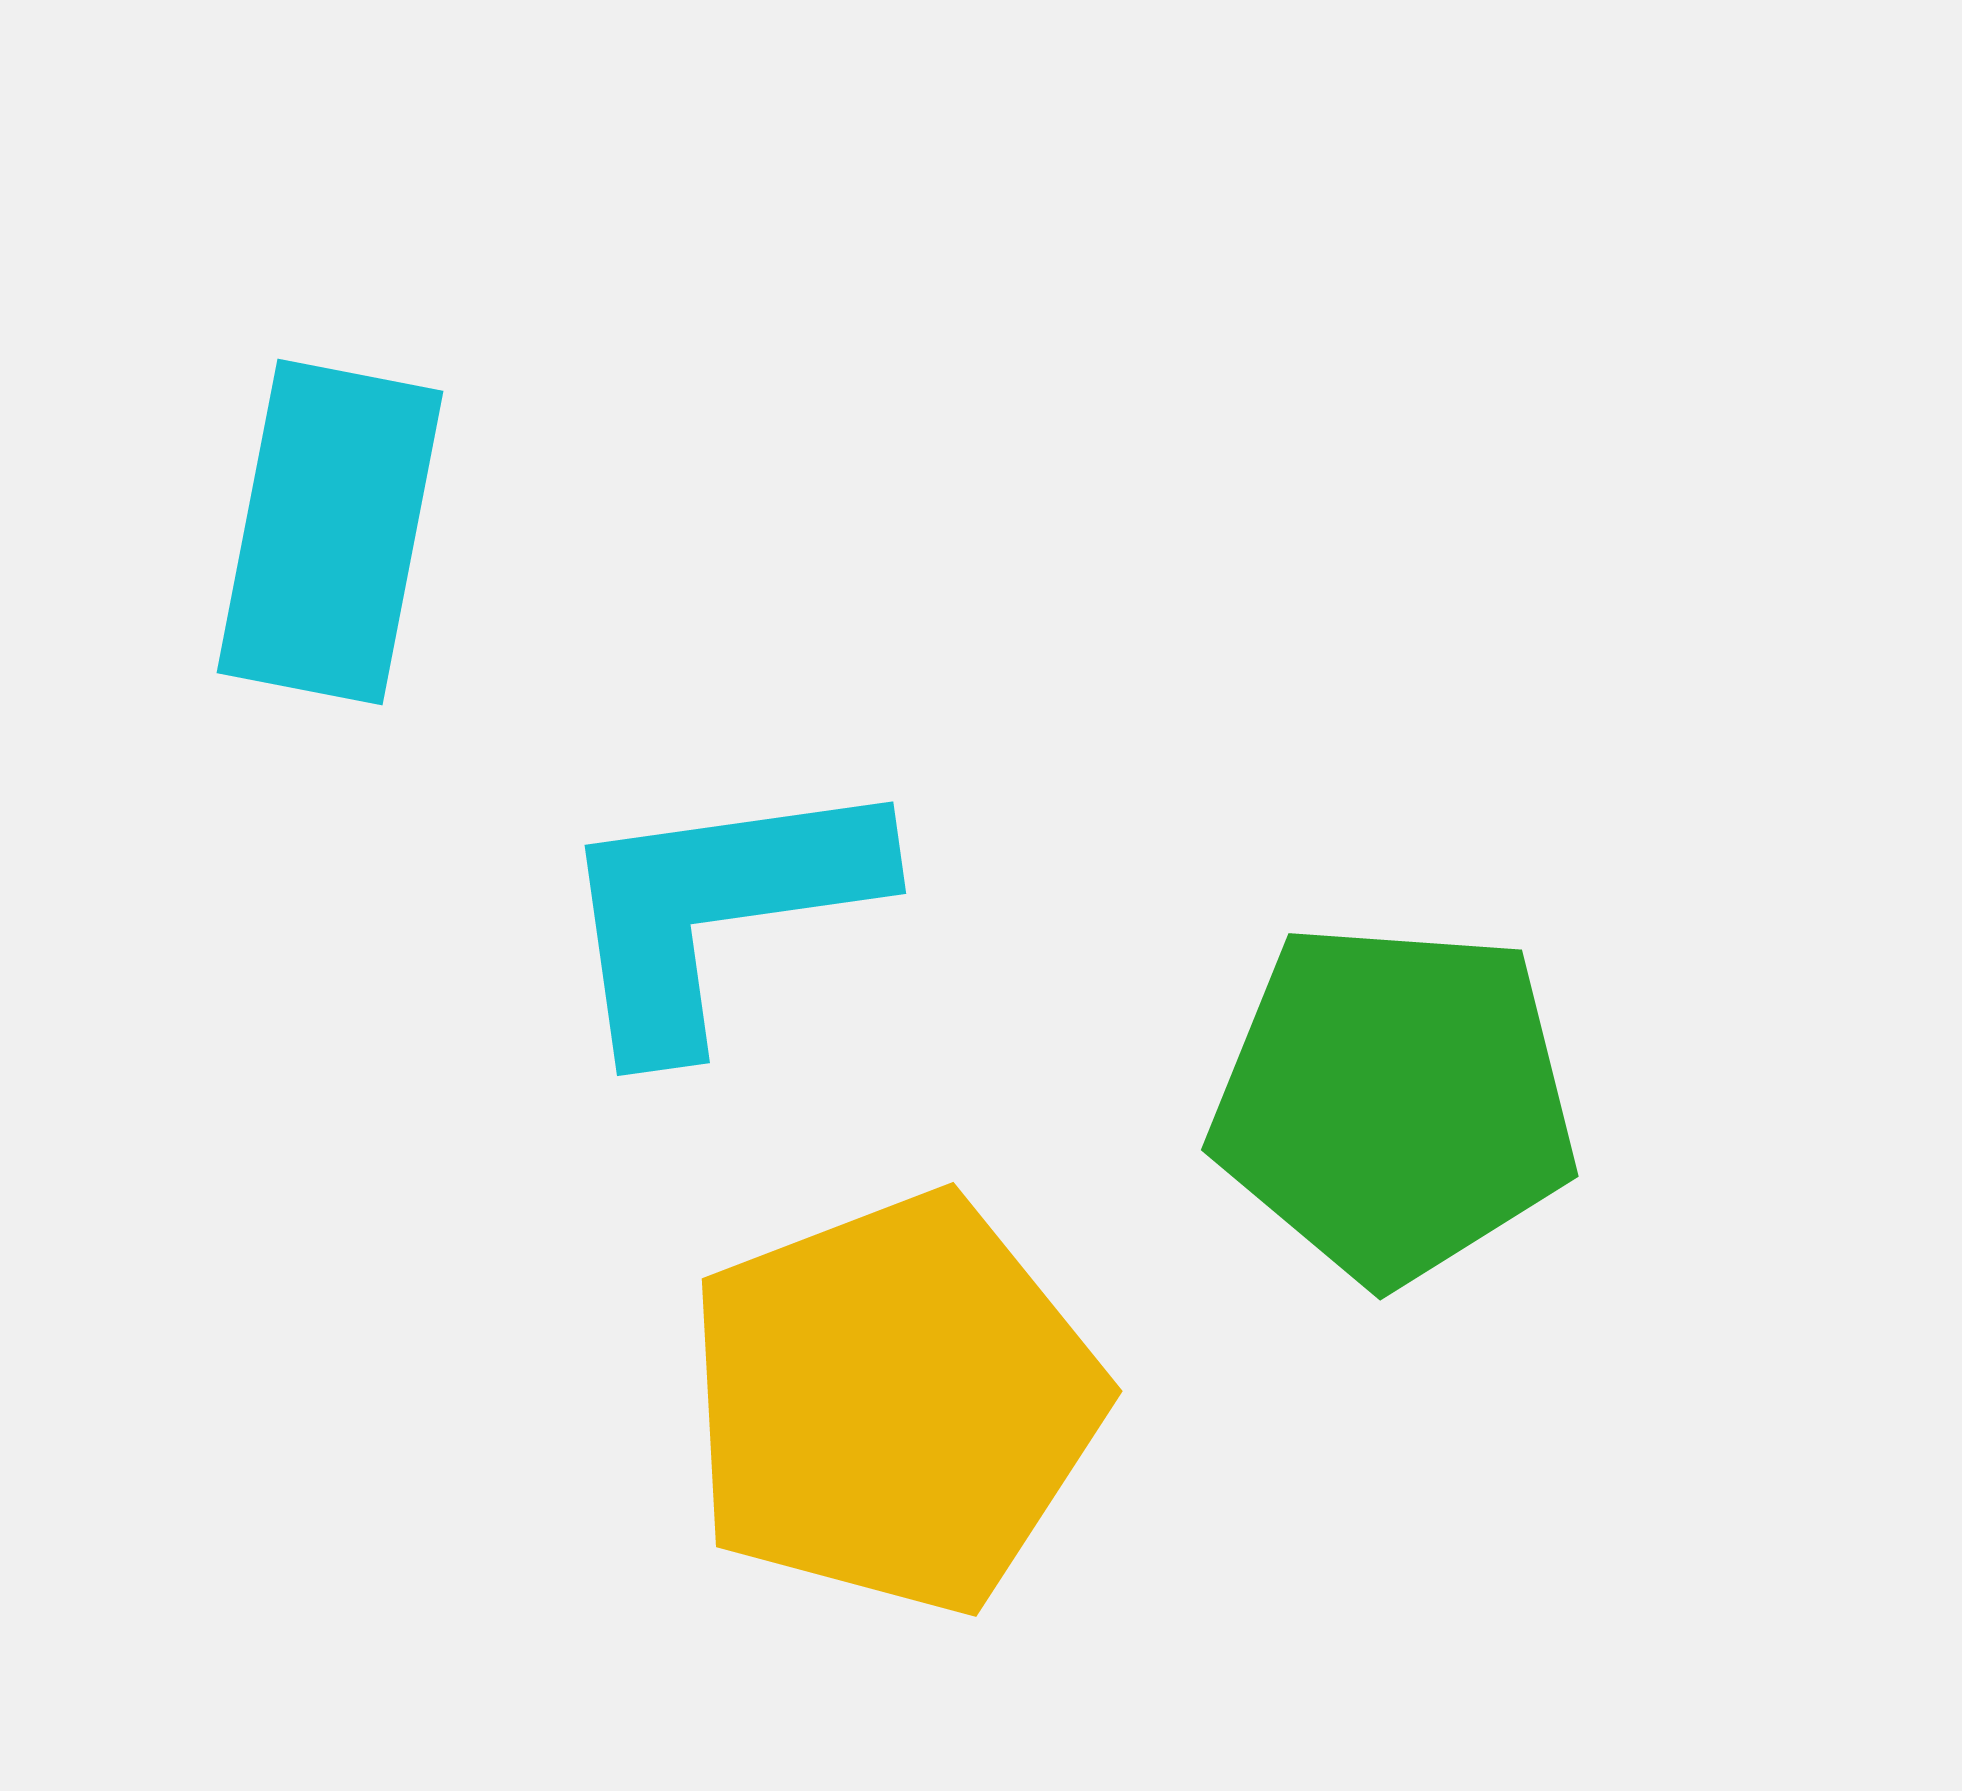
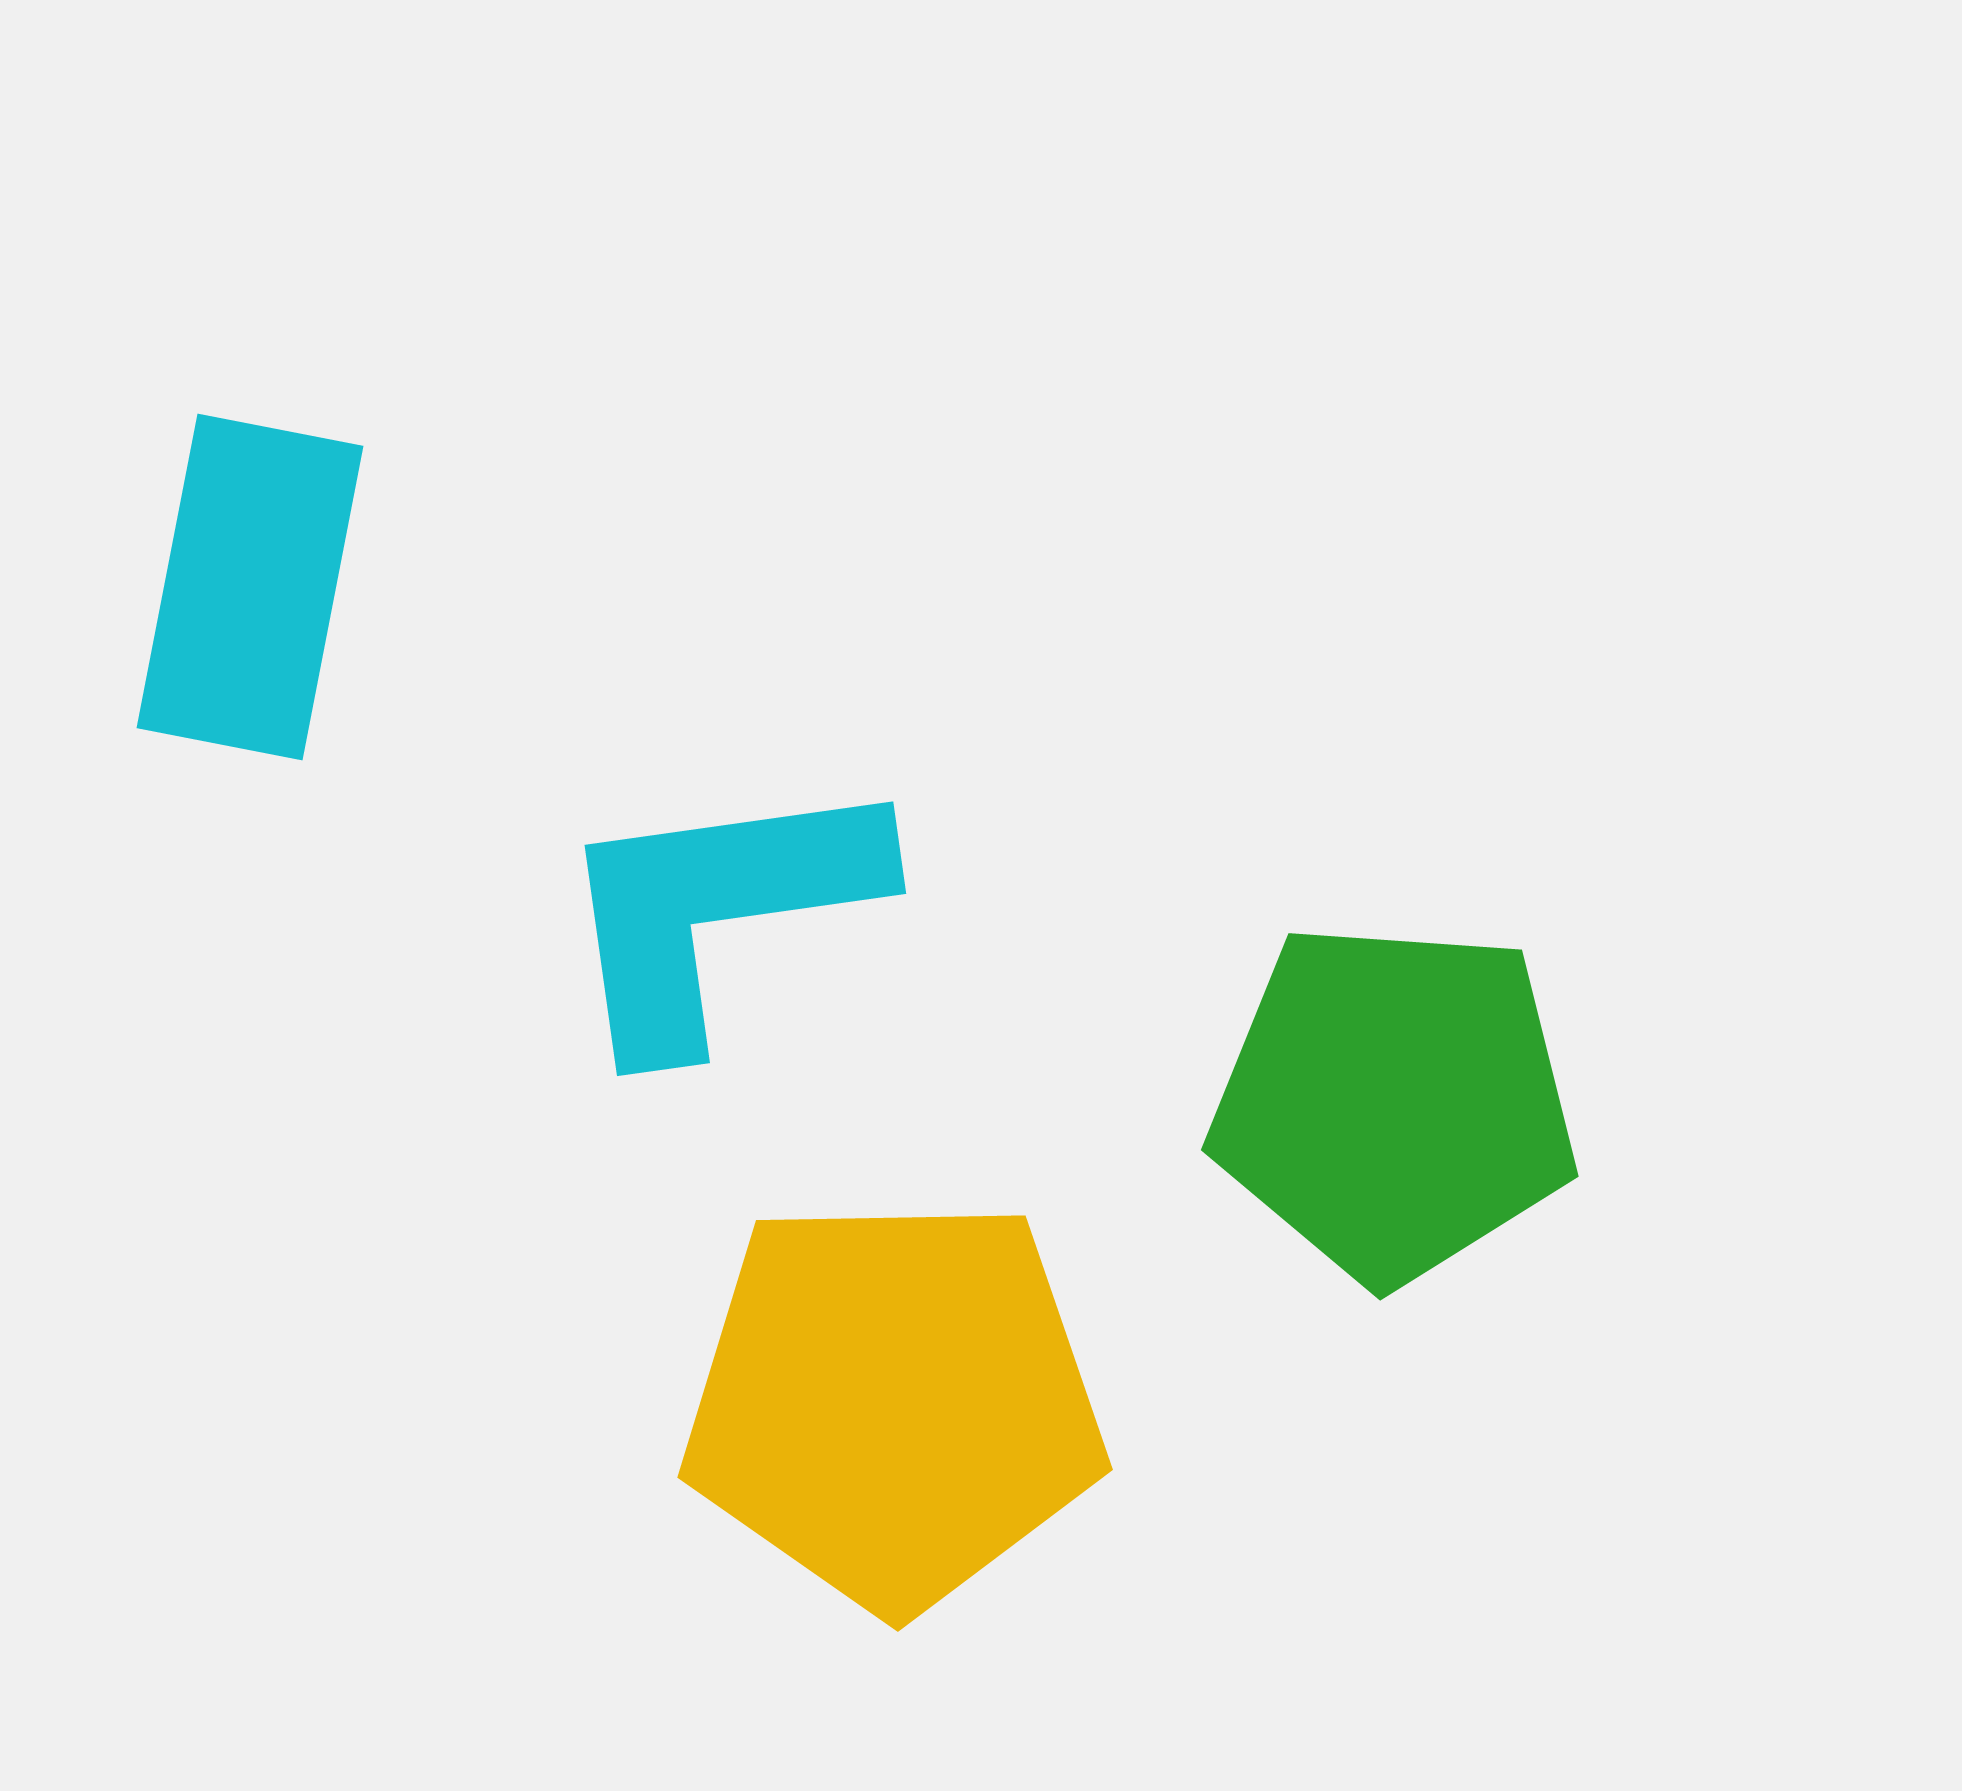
cyan rectangle: moved 80 px left, 55 px down
yellow pentagon: rotated 20 degrees clockwise
